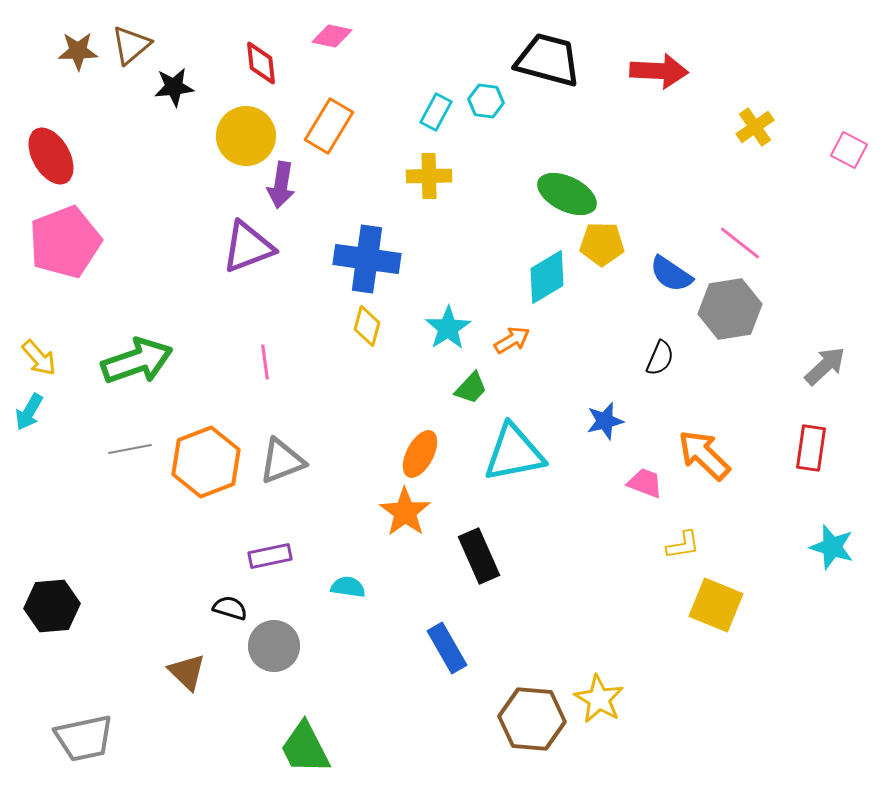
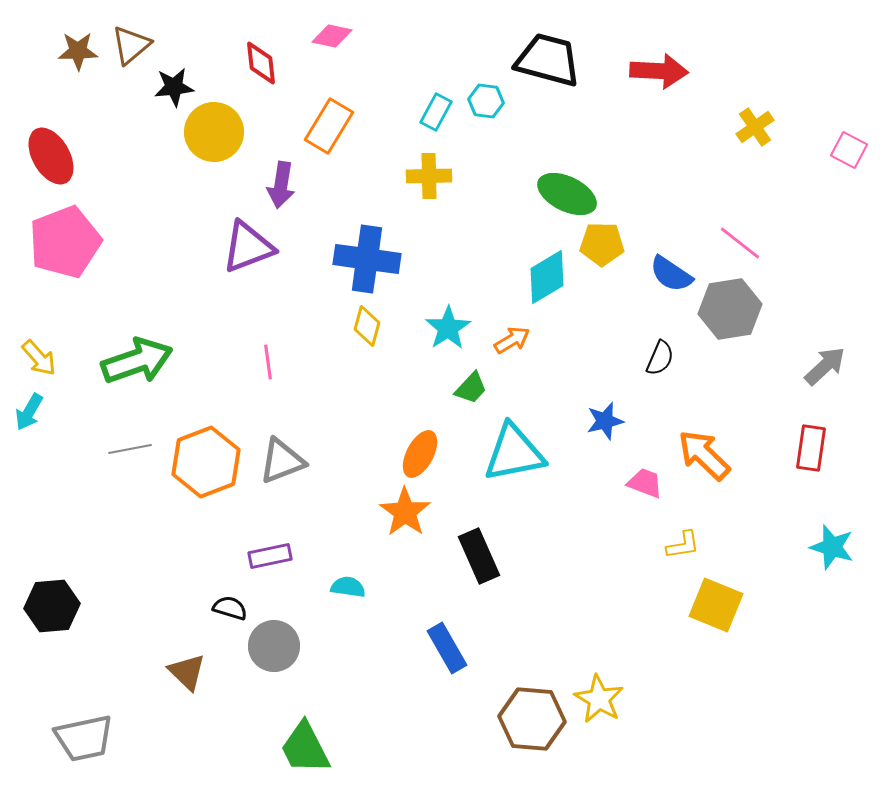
yellow circle at (246, 136): moved 32 px left, 4 px up
pink line at (265, 362): moved 3 px right
